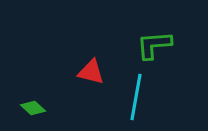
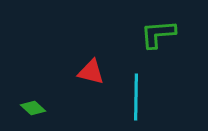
green L-shape: moved 4 px right, 11 px up
cyan line: rotated 9 degrees counterclockwise
